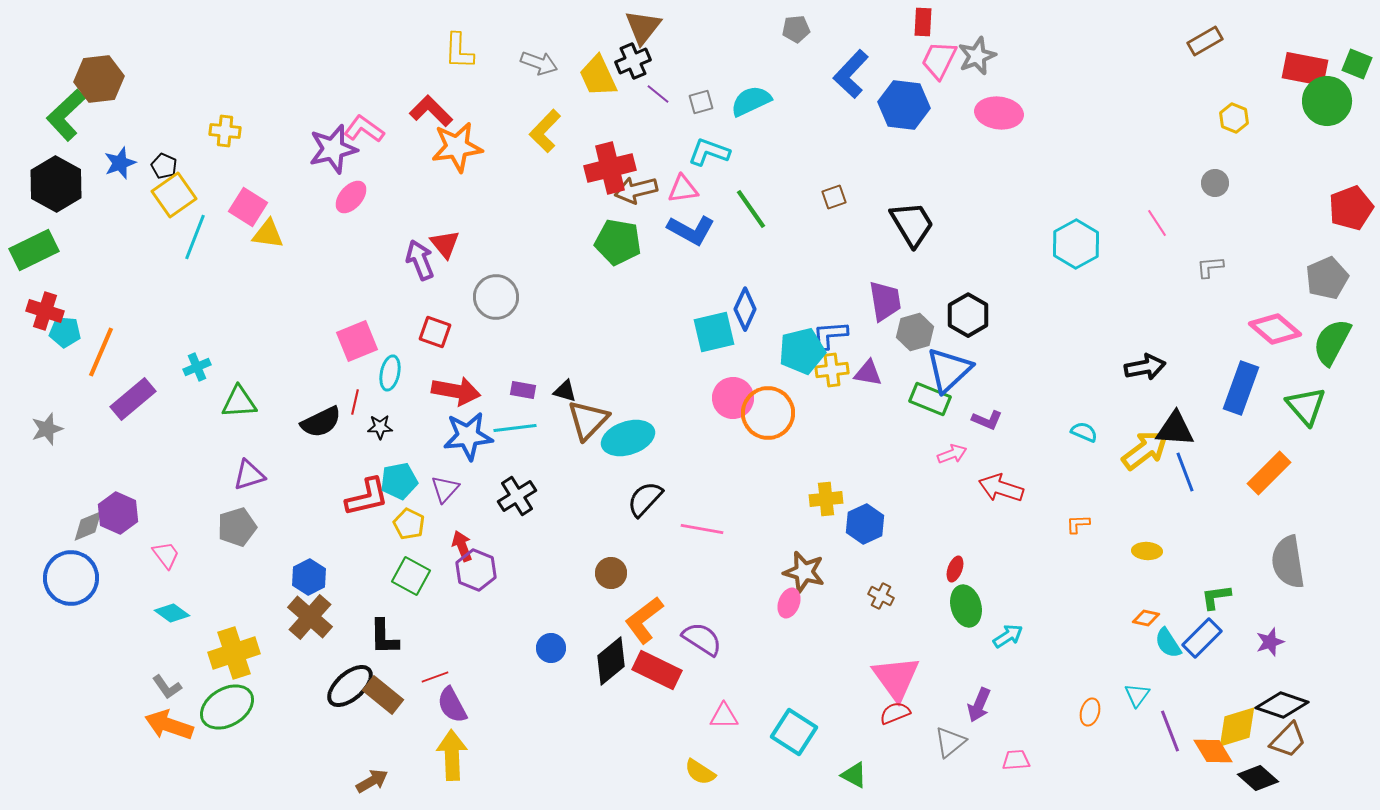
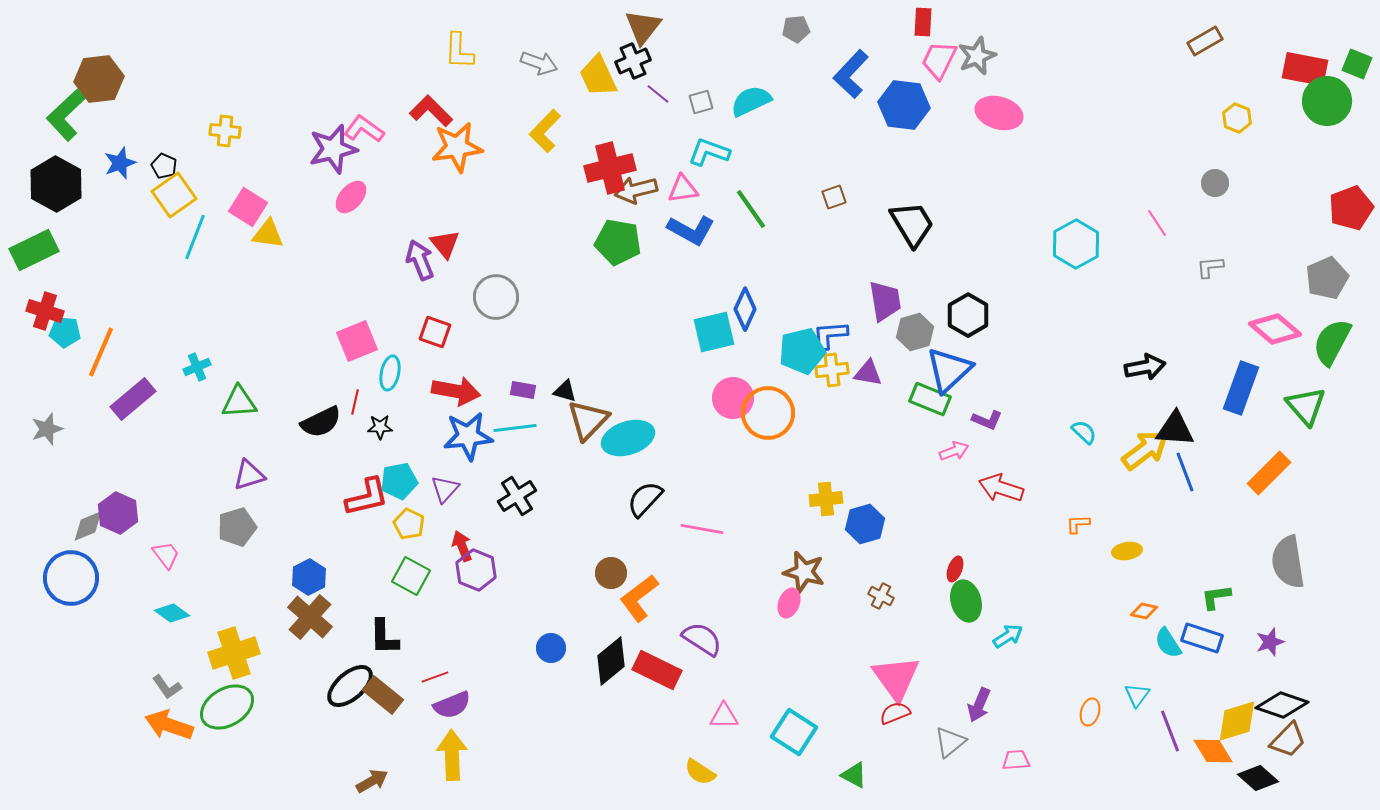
pink ellipse at (999, 113): rotated 9 degrees clockwise
yellow hexagon at (1234, 118): moved 3 px right
cyan semicircle at (1084, 432): rotated 20 degrees clockwise
pink arrow at (952, 454): moved 2 px right, 3 px up
blue hexagon at (865, 524): rotated 9 degrees clockwise
yellow ellipse at (1147, 551): moved 20 px left; rotated 12 degrees counterclockwise
green ellipse at (966, 606): moved 5 px up
orange diamond at (1146, 618): moved 2 px left, 7 px up
orange L-shape at (644, 620): moved 5 px left, 22 px up
blue rectangle at (1202, 638): rotated 63 degrees clockwise
purple semicircle at (452, 705): rotated 84 degrees counterclockwise
yellow diamond at (1237, 727): moved 6 px up
